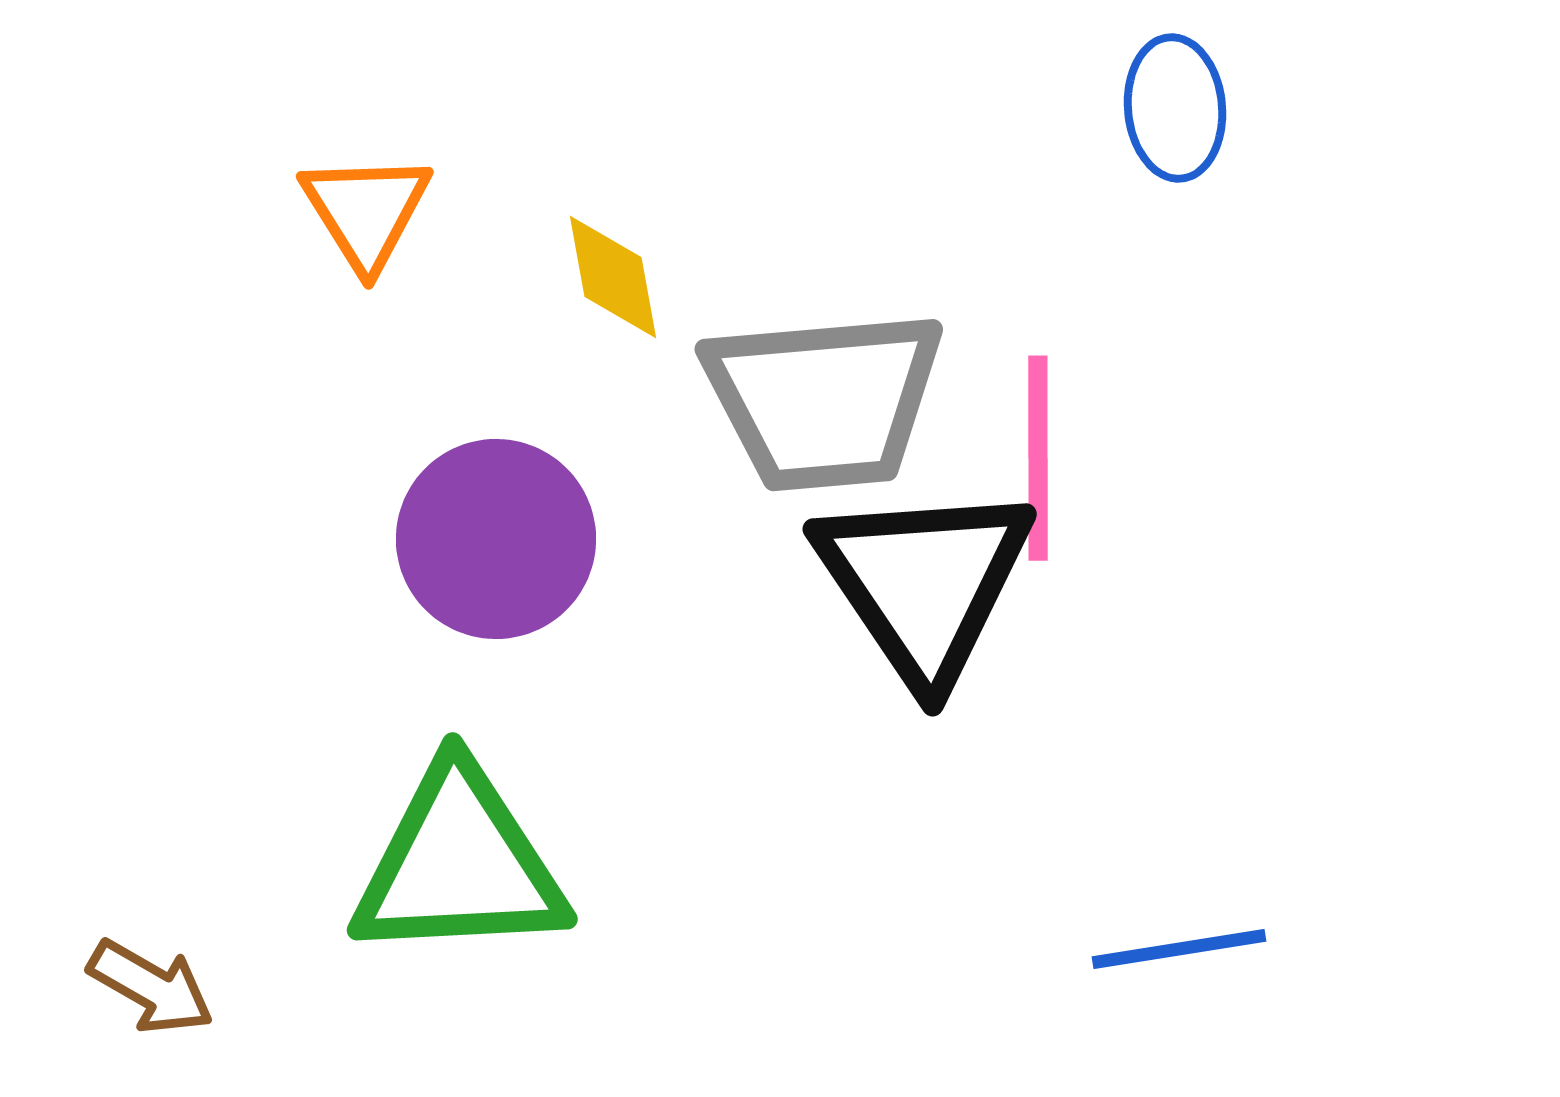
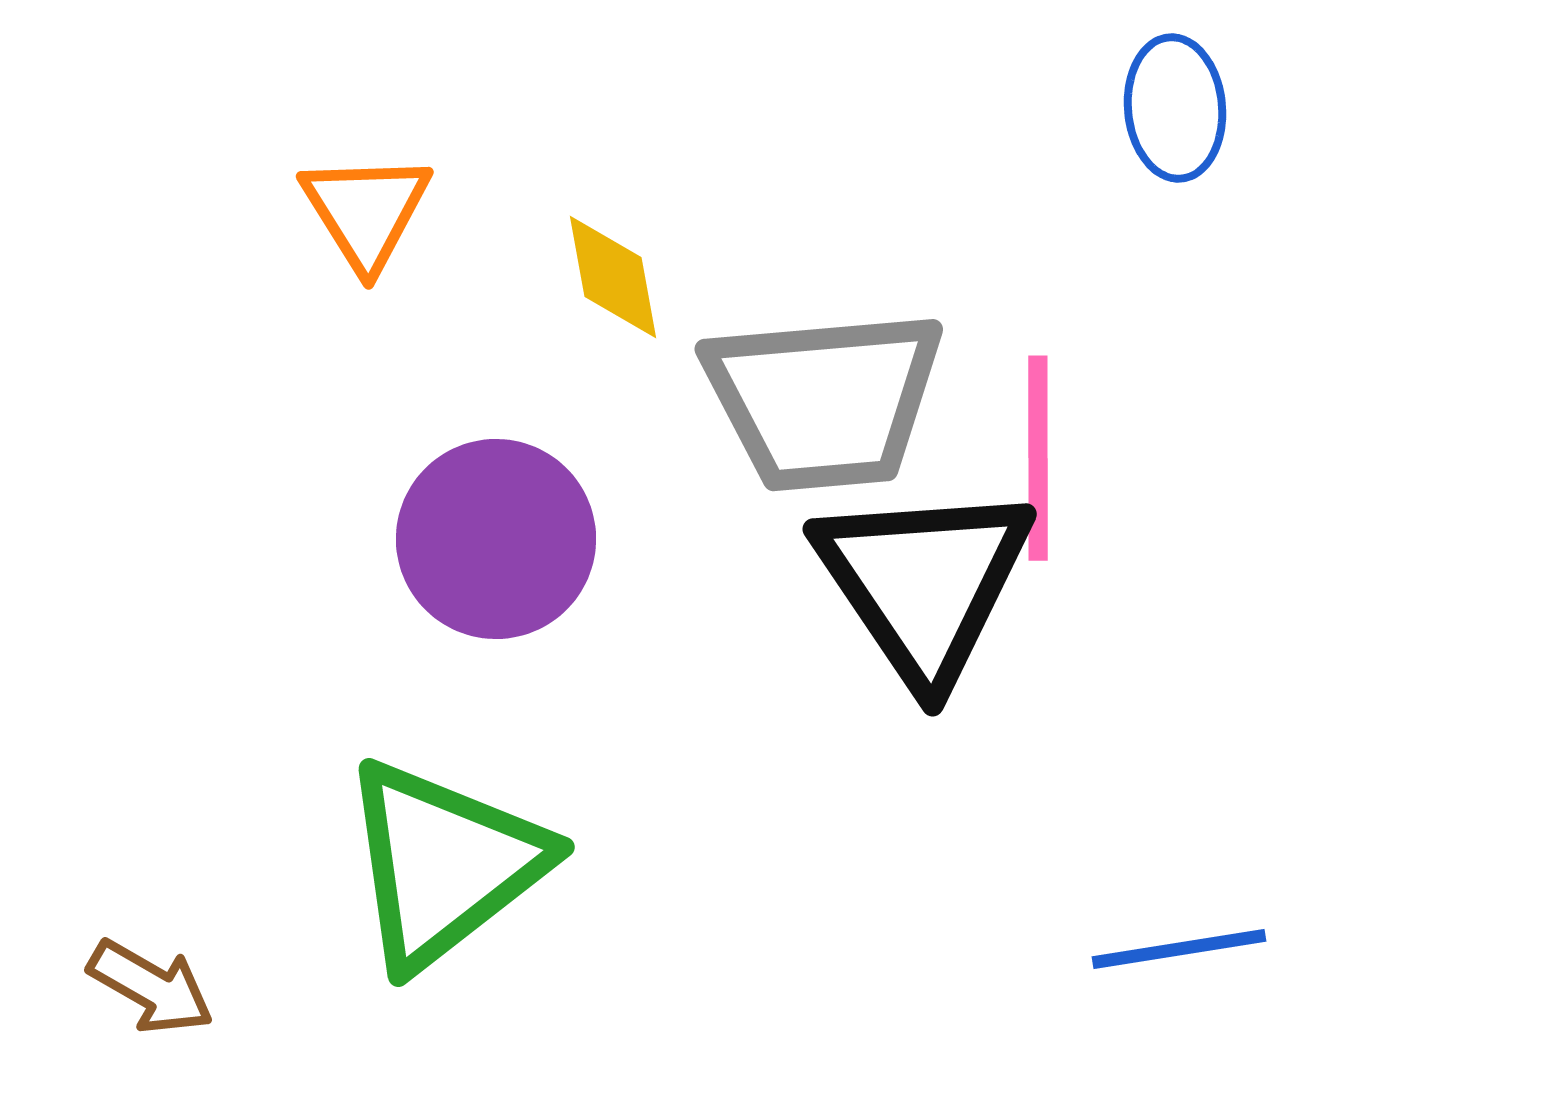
green triangle: moved 15 px left; rotated 35 degrees counterclockwise
